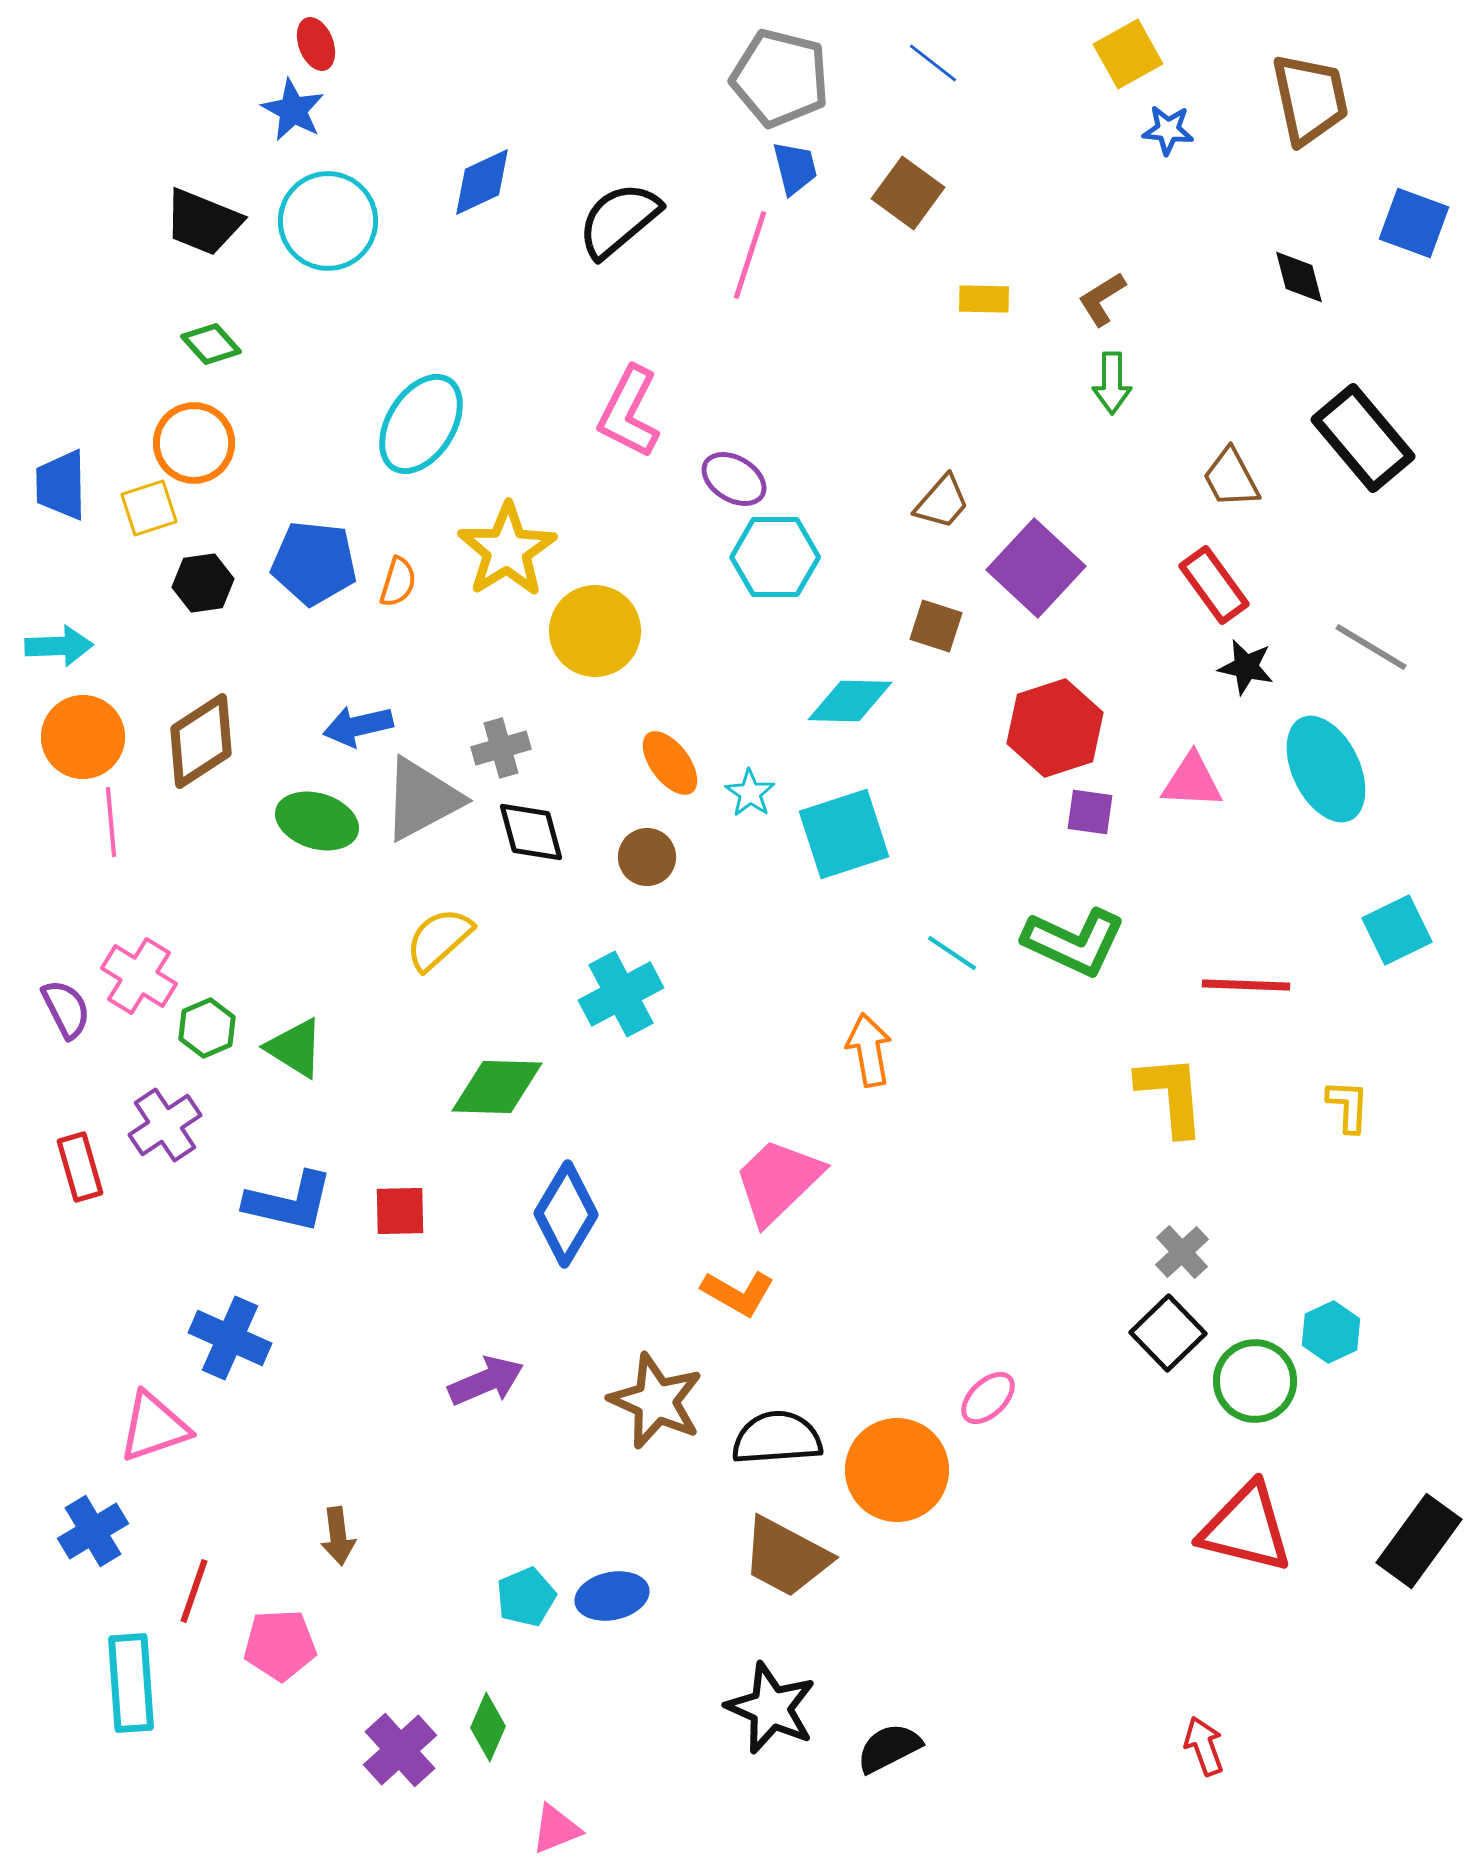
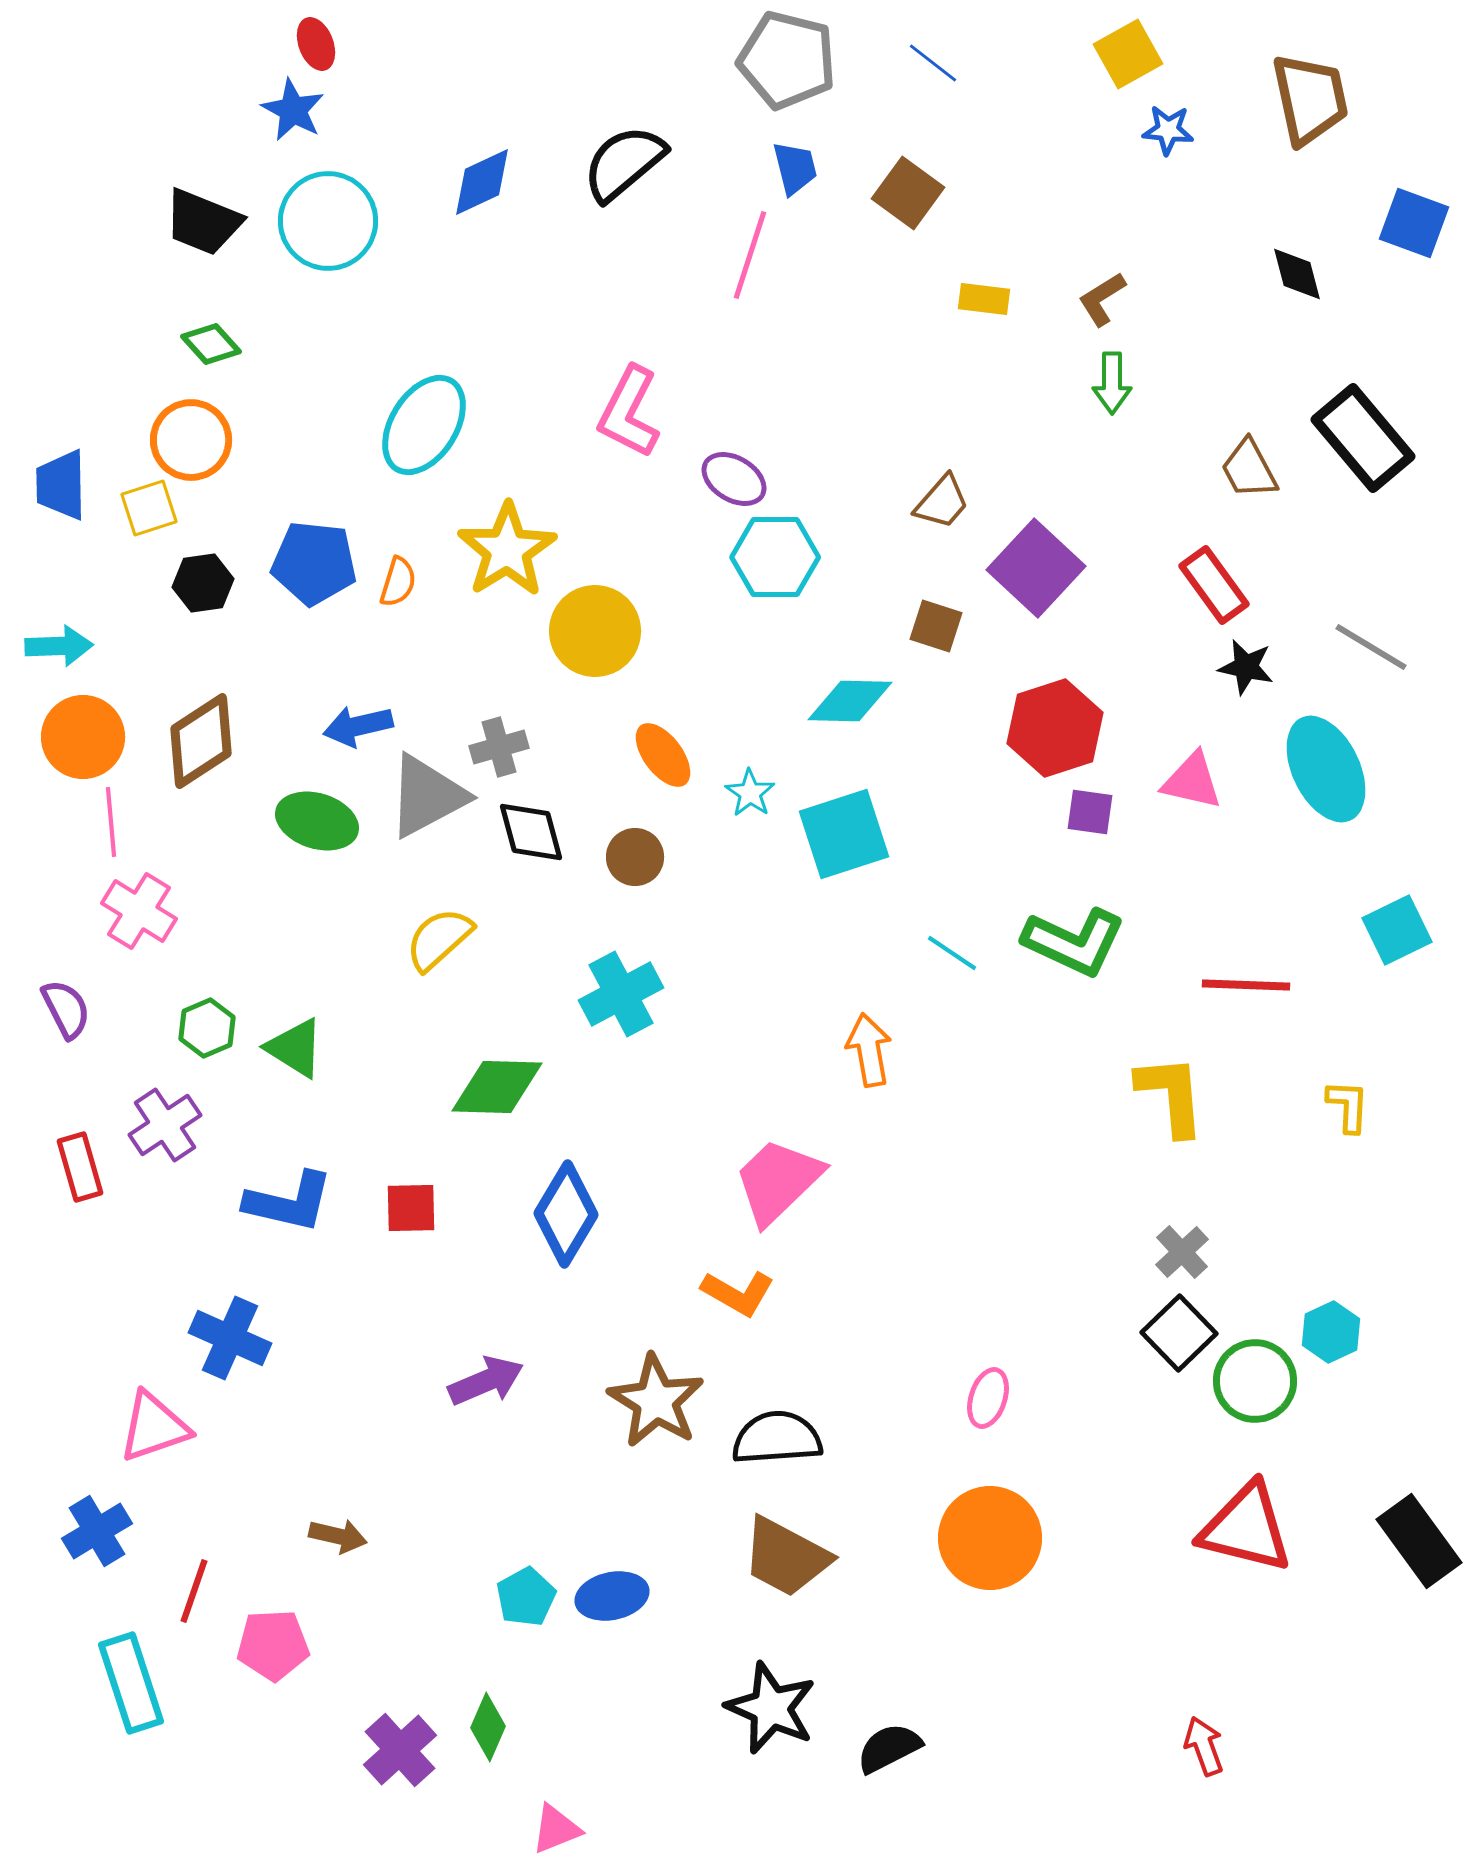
gray pentagon at (780, 78): moved 7 px right, 18 px up
black semicircle at (619, 220): moved 5 px right, 57 px up
black diamond at (1299, 277): moved 2 px left, 3 px up
yellow rectangle at (984, 299): rotated 6 degrees clockwise
cyan ellipse at (421, 424): moved 3 px right, 1 px down
orange circle at (194, 443): moved 3 px left, 3 px up
brown trapezoid at (1231, 478): moved 18 px right, 9 px up
gray cross at (501, 748): moved 2 px left, 1 px up
orange ellipse at (670, 763): moved 7 px left, 8 px up
pink triangle at (1192, 781): rotated 10 degrees clockwise
gray triangle at (422, 799): moved 5 px right, 3 px up
brown circle at (647, 857): moved 12 px left
pink cross at (139, 976): moved 65 px up
red square at (400, 1211): moved 11 px right, 3 px up
black square at (1168, 1333): moved 11 px right
pink ellipse at (988, 1398): rotated 28 degrees counterclockwise
brown star at (656, 1401): rotated 8 degrees clockwise
orange circle at (897, 1470): moved 93 px right, 68 px down
blue cross at (93, 1531): moved 4 px right
brown arrow at (338, 1536): rotated 70 degrees counterclockwise
black rectangle at (1419, 1541): rotated 72 degrees counterclockwise
cyan pentagon at (526, 1597): rotated 6 degrees counterclockwise
pink pentagon at (280, 1645): moved 7 px left
cyan rectangle at (131, 1683): rotated 14 degrees counterclockwise
